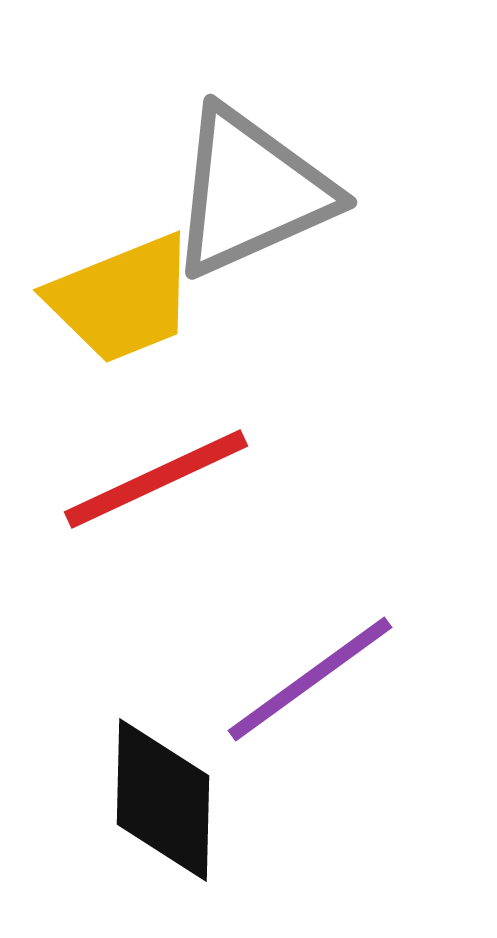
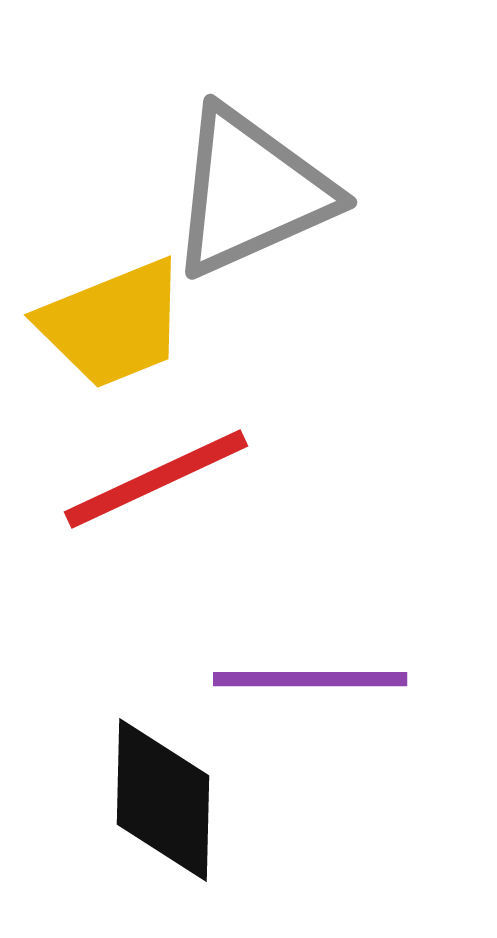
yellow trapezoid: moved 9 px left, 25 px down
purple line: rotated 36 degrees clockwise
